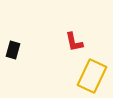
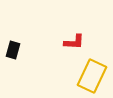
red L-shape: rotated 75 degrees counterclockwise
